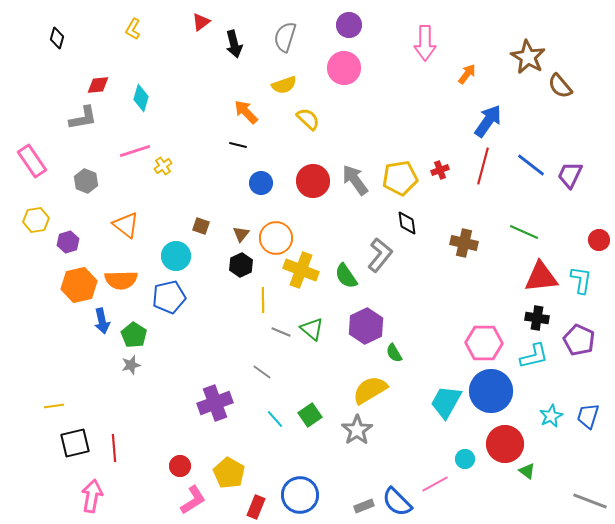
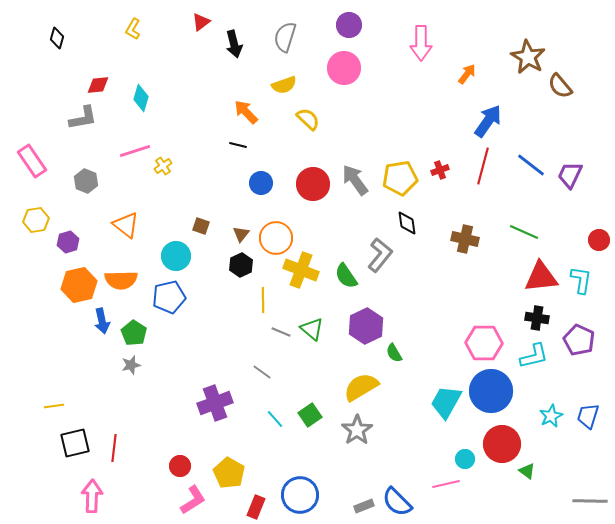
pink arrow at (425, 43): moved 4 px left
red circle at (313, 181): moved 3 px down
brown cross at (464, 243): moved 1 px right, 4 px up
green pentagon at (134, 335): moved 2 px up
yellow semicircle at (370, 390): moved 9 px left, 3 px up
red circle at (505, 444): moved 3 px left
red line at (114, 448): rotated 12 degrees clockwise
pink line at (435, 484): moved 11 px right; rotated 16 degrees clockwise
pink arrow at (92, 496): rotated 8 degrees counterclockwise
gray line at (590, 501): rotated 20 degrees counterclockwise
